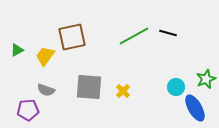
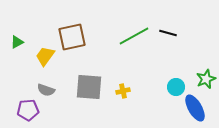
green triangle: moved 8 px up
yellow cross: rotated 32 degrees clockwise
